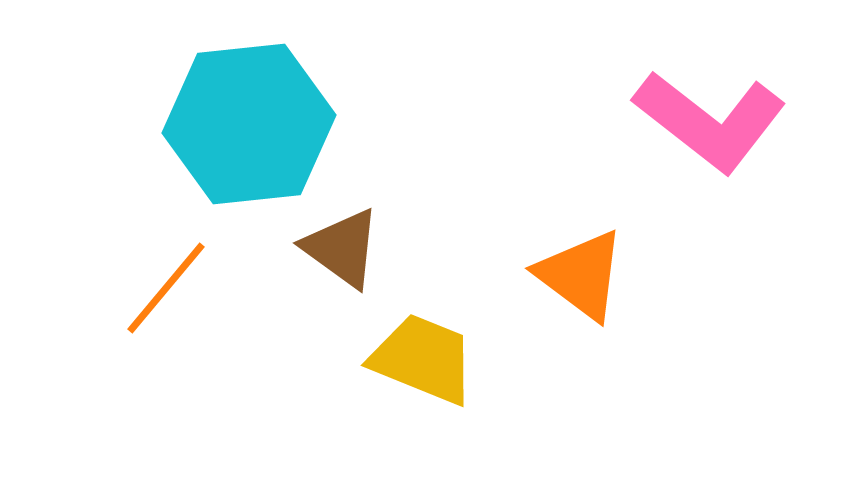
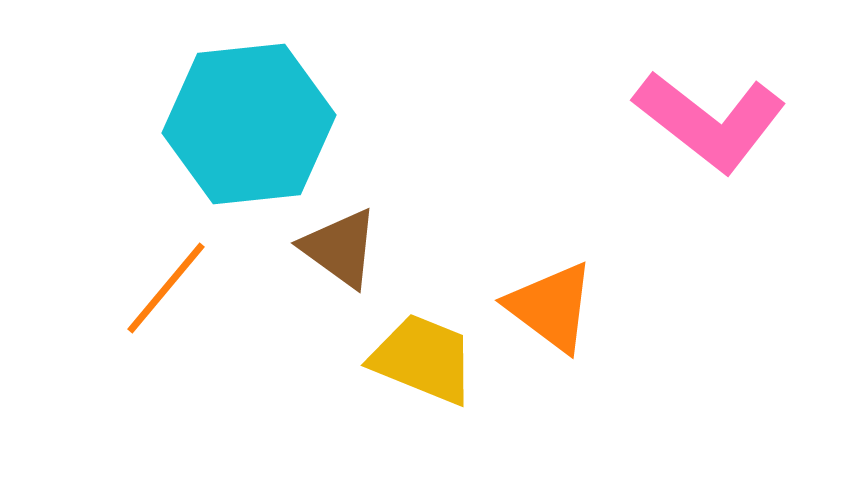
brown triangle: moved 2 px left
orange triangle: moved 30 px left, 32 px down
